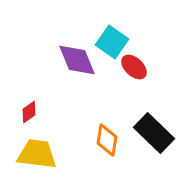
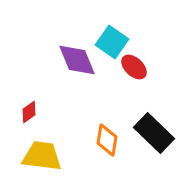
yellow trapezoid: moved 5 px right, 2 px down
